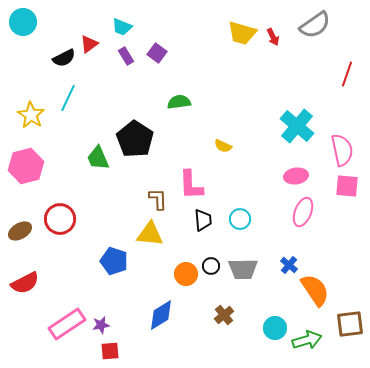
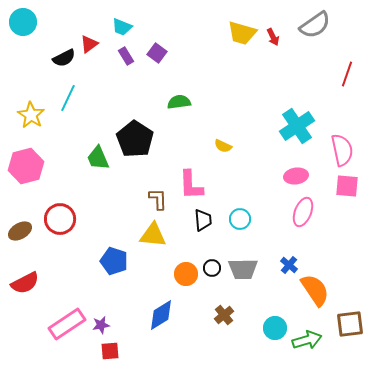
cyan cross at (297, 126): rotated 16 degrees clockwise
yellow triangle at (150, 234): moved 3 px right, 1 px down
black circle at (211, 266): moved 1 px right, 2 px down
